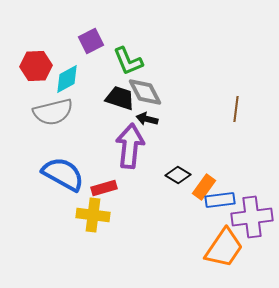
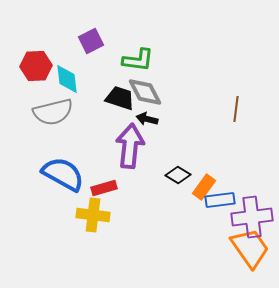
green L-shape: moved 10 px right, 1 px up; rotated 60 degrees counterclockwise
cyan diamond: rotated 68 degrees counterclockwise
orange trapezoid: moved 26 px right; rotated 69 degrees counterclockwise
